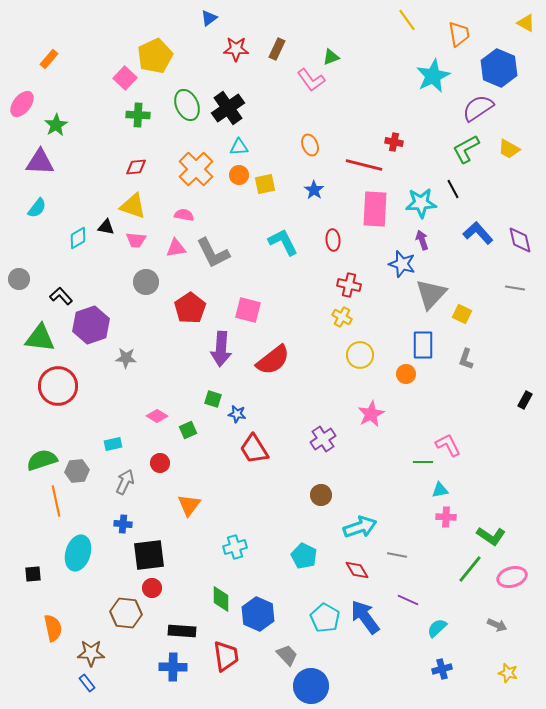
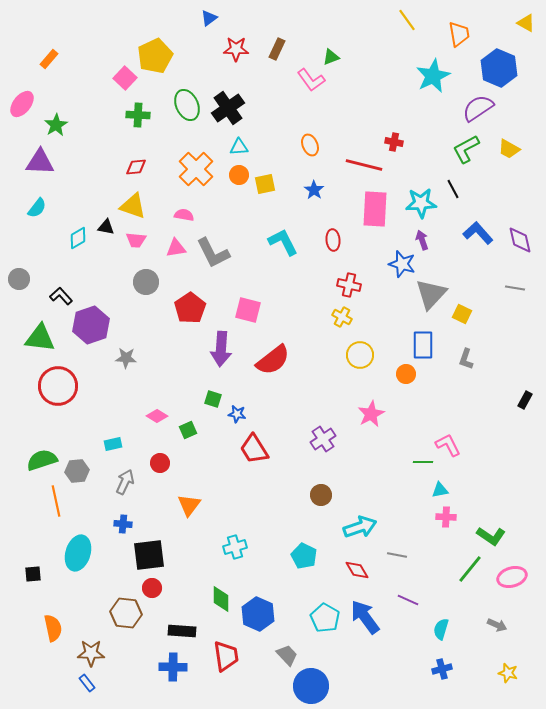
cyan semicircle at (437, 628): moved 4 px right, 1 px down; rotated 30 degrees counterclockwise
